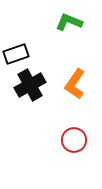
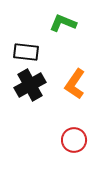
green L-shape: moved 6 px left, 1 px down
black rectangle: moved 10 px right, 2 px up; rotated 25 degrees clockwise
